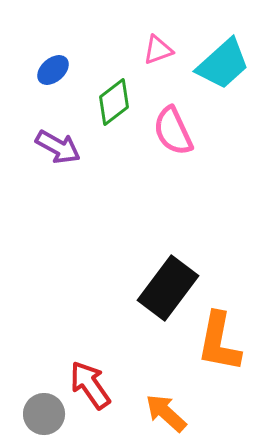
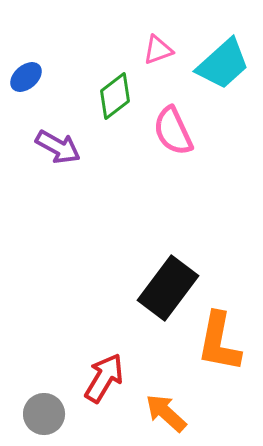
blue ellipse: moved 27 px left, 7 px down
green diamond: moved 1 px right, 6 px up
red arrow: moved 14 px right, 7 px up; rotated 66 degrees clockwise
